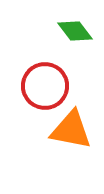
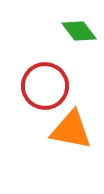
green diamond: moved 4 px right
